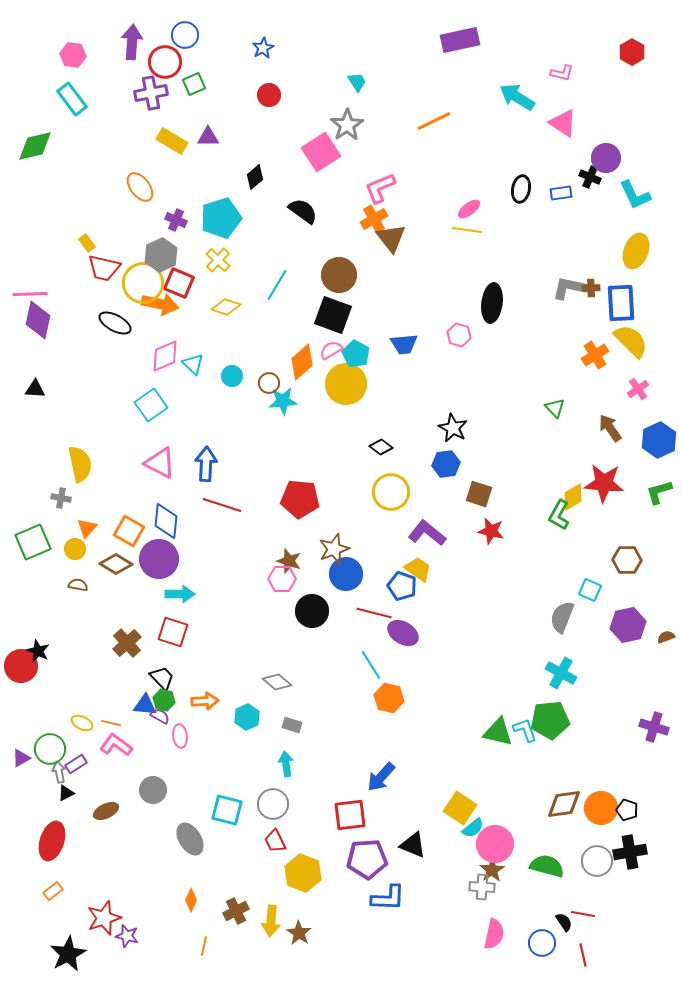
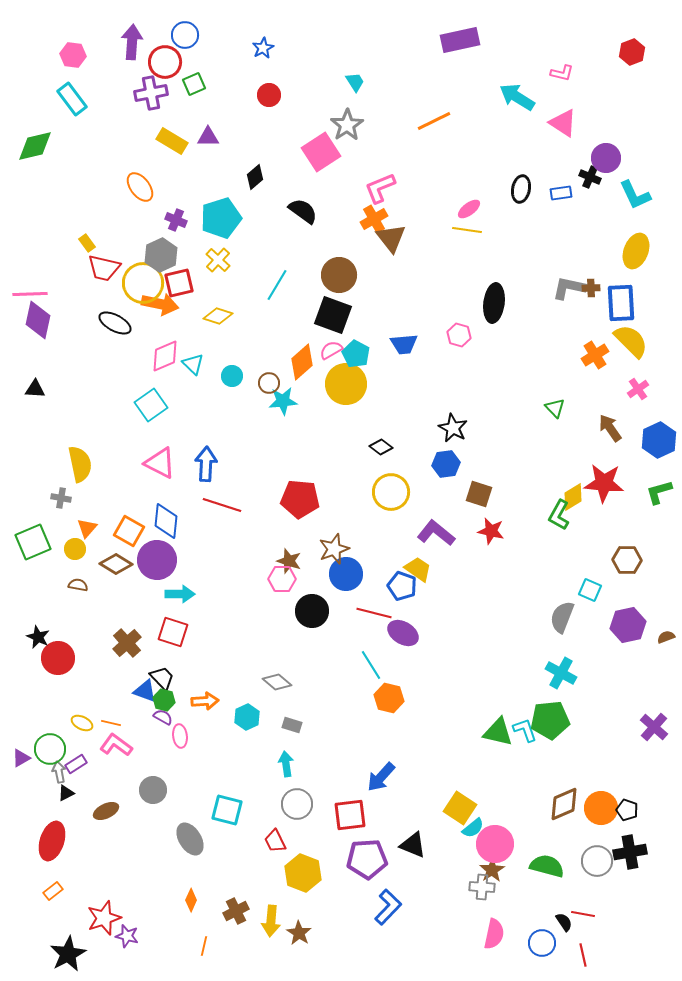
red hexagon at (632, 52): rotated 10 degrees clockwise
cyan trapezoid at (357, 82): moved 2 px left
red square at (179, 283): rotated 36 degrees counterclockwise
black ellipse at (492, 303): moved 2 px right
yellow diamond at (226, 307): moved 8 px left, 9 px down
purple L-shape at (427, 533): moved 9 px right
purple circle at (159, 559): moved 2 px left, 1 px down
black star at (38, 651): moved 14 px up
red circle at (21, 666): moved 37 px right, 8 px up
blue triangle at (145, 705): moved 14 px up; rotated 15 degrees clockwise
purple semicircle at (160, 716): moved 3 px right, 1 px down
purple cross at (654, 727): rotated 24 degrees clockwise
gray circle at (273, 804): moved 24 px right
brown diamond at (564, 804): rotated 15 degrees counterclockwise
blue L-shape at (388, 898): moved 9 px down; rotated 48 degrees counterclockwise
